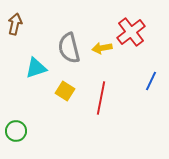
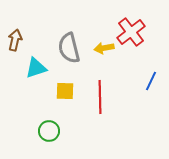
brown arrow: moved 16 px down
yellow arrow: moved 2 px right
yellow square: rotated 30 degrees counterclockwise
red line: moved 1 px left, 1 px up; rotated 12 degrees counterclockwise
green circle: moved 33 px right
